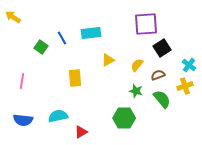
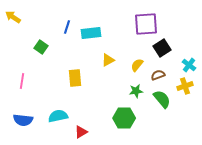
blue line: moved 5 px right, 11 px up; rotated 48 degrees clockwise
green star: rotated 24 degrees counterclockwise
